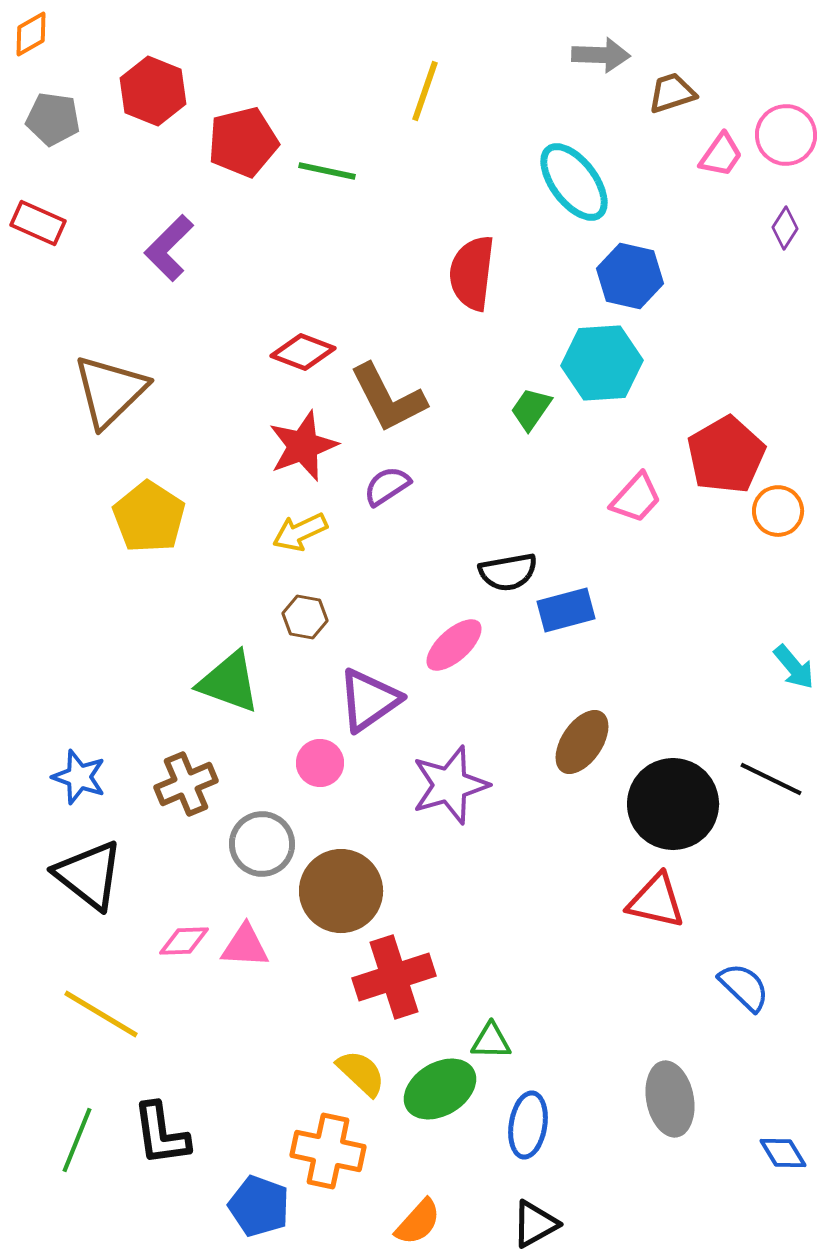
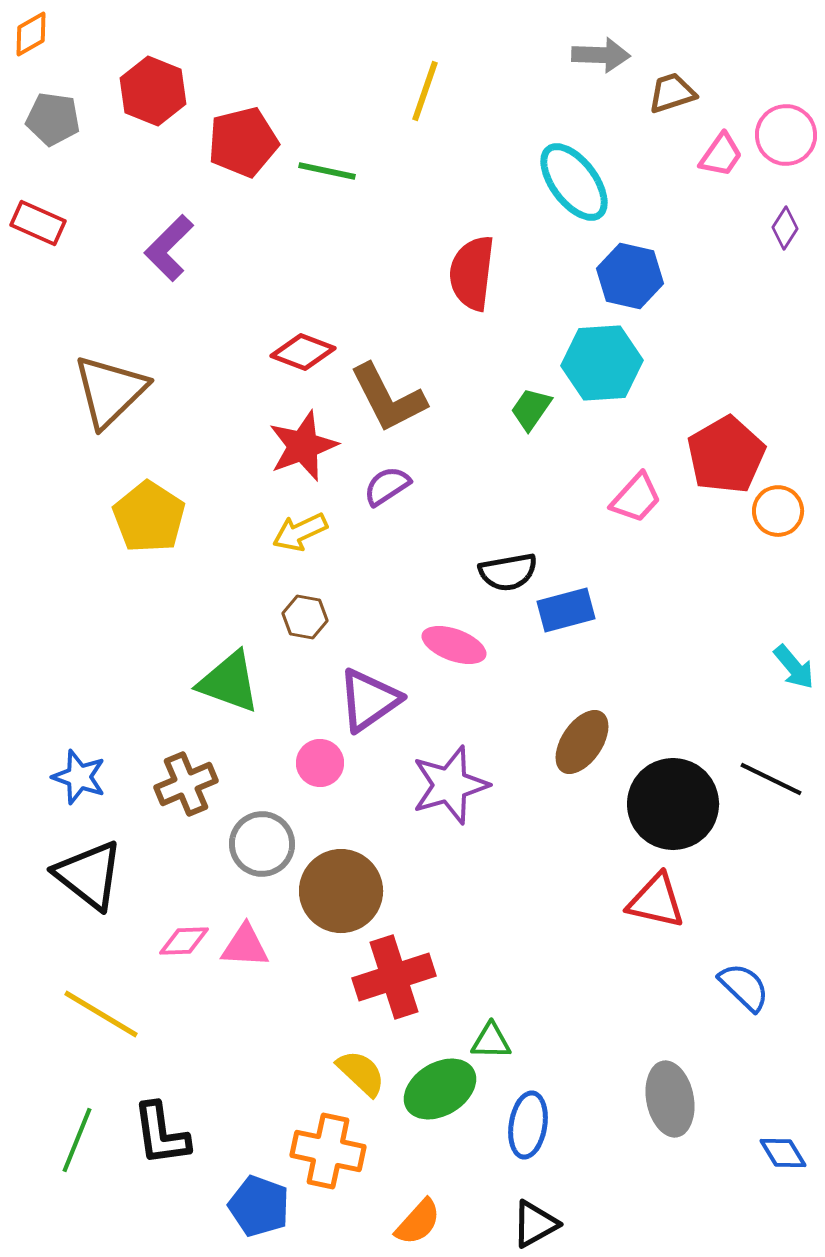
pink ellipse at (454, 645): rotated 62 degrees clockwise
